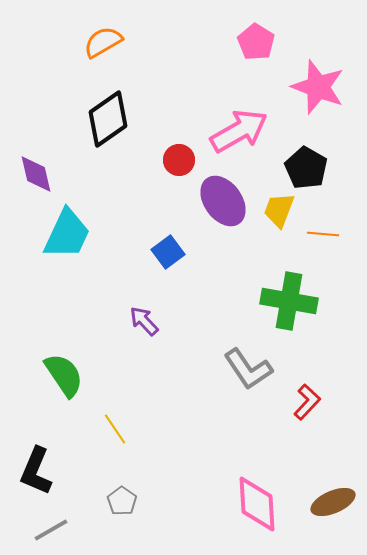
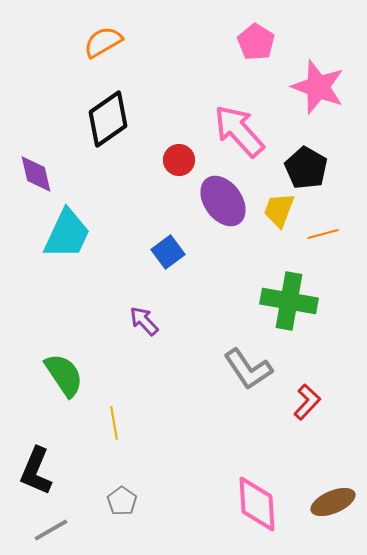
pink arrow: rotated 102 degrees counterclockwise
orange line: rotated 20 degrees counterclockwise
yellow line: moved 1 px left, 6 px up; rotated 24 degrees clockwise
